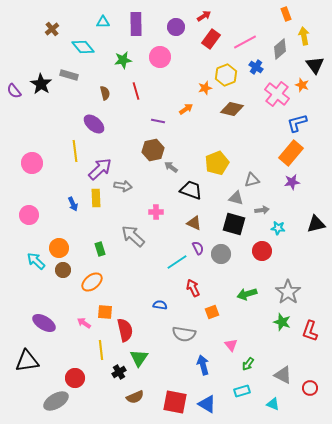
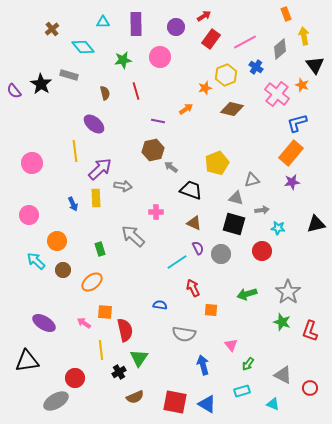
orange circle at (59, 248): moved 2 px left, 7 px up
orange square at (212, 312): moved 1 px left, 2 px up; rotated 24 degrees clockwise
